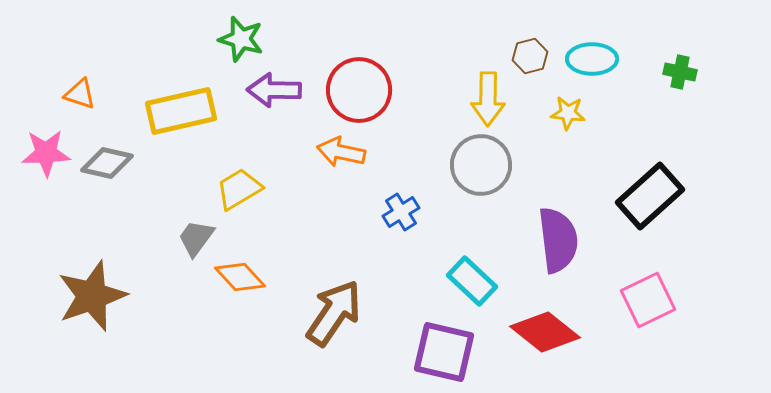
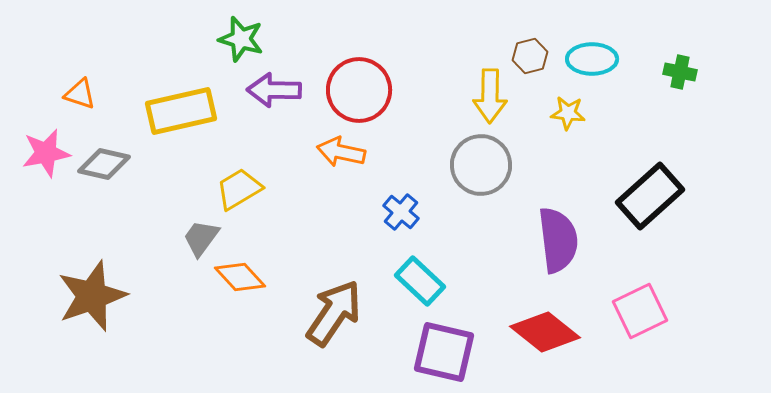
yellow arrow: moved 2 px right, 3 px up
pink star: rotated 9 degrees counterclockwise
gray diamond: moved 3 px left, 1 px down
blue cross: rotated 18 degrees counterclockwise
gray trapezoid: moved 5 px right
cyan rectangle: moved 52 px left
pink square: moved 8 px left, 11 px down
